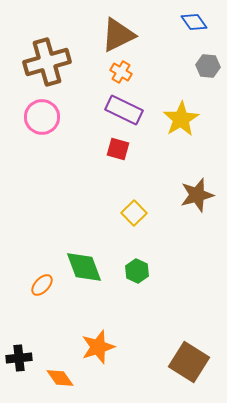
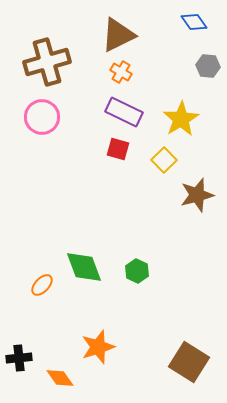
purple rectangle: moved 2 px down
yellow square: moved 30 px right, 53 px up
